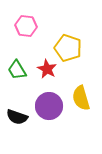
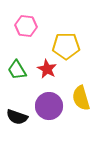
yellow pentagon: moved 2 px left, 2 px up; rotated 20 degrees counterclockwise
